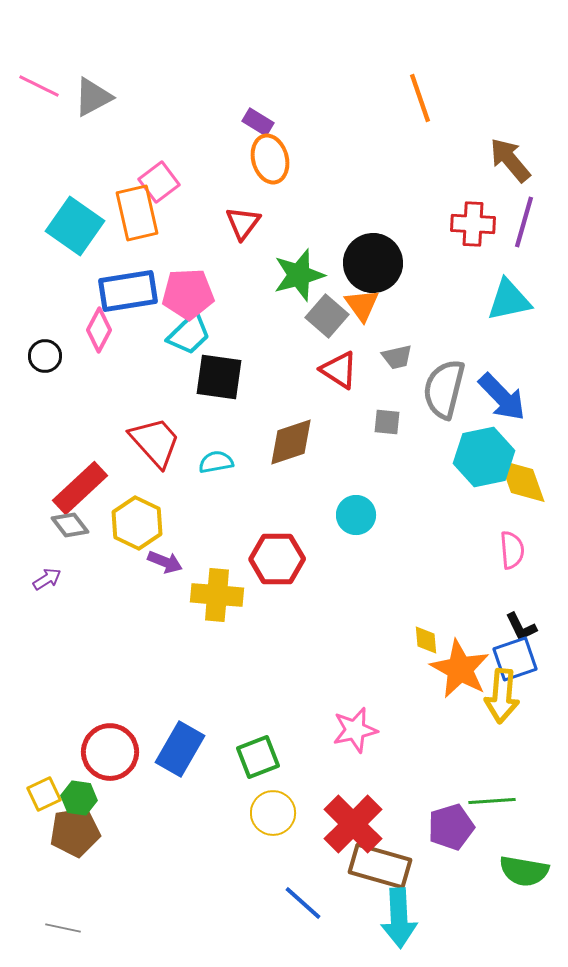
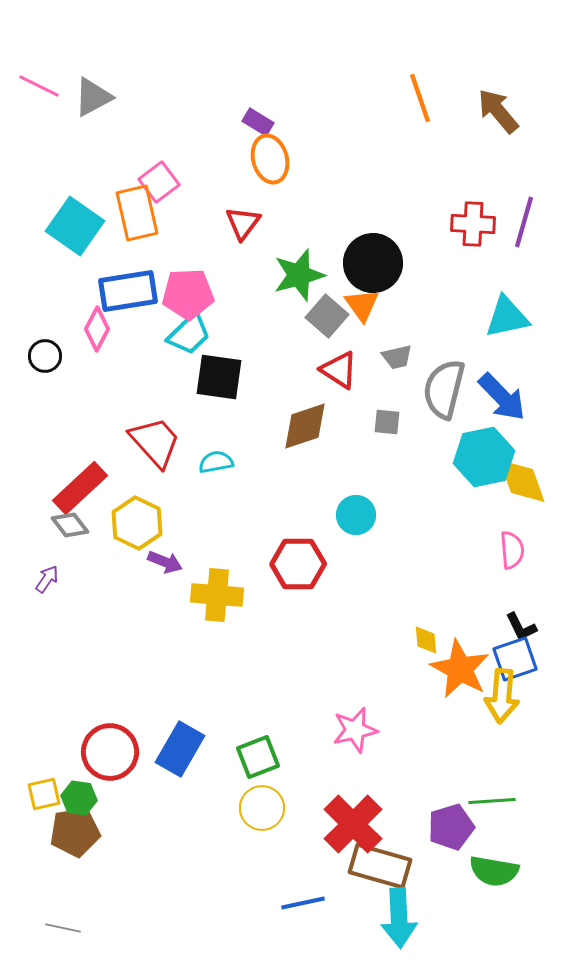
brown arrow at (510, 160): moved 12 px left, 49 px up
cyan triangle at (509, 300): moved 2 px left, 17 px down
pink diamond at (99, 330): moved 2 px left, 1 px up
brown diamond at (291, 442): moved 14 px right, 16 px up
red hexagon at (277, 559): moved 21 px right, 5 px down
purple arrow at (47, 579): rotated 24 degrees counterclockwise
yellow square at (44, 794): rotated 12 degrees clockwise
yellow circle at (273, 813): moved 11 px left, 5 px up
green semicircle at (524, 871): moved 30 px left
blue line at (303, 903): rotated 54 degrees counterclockwise
